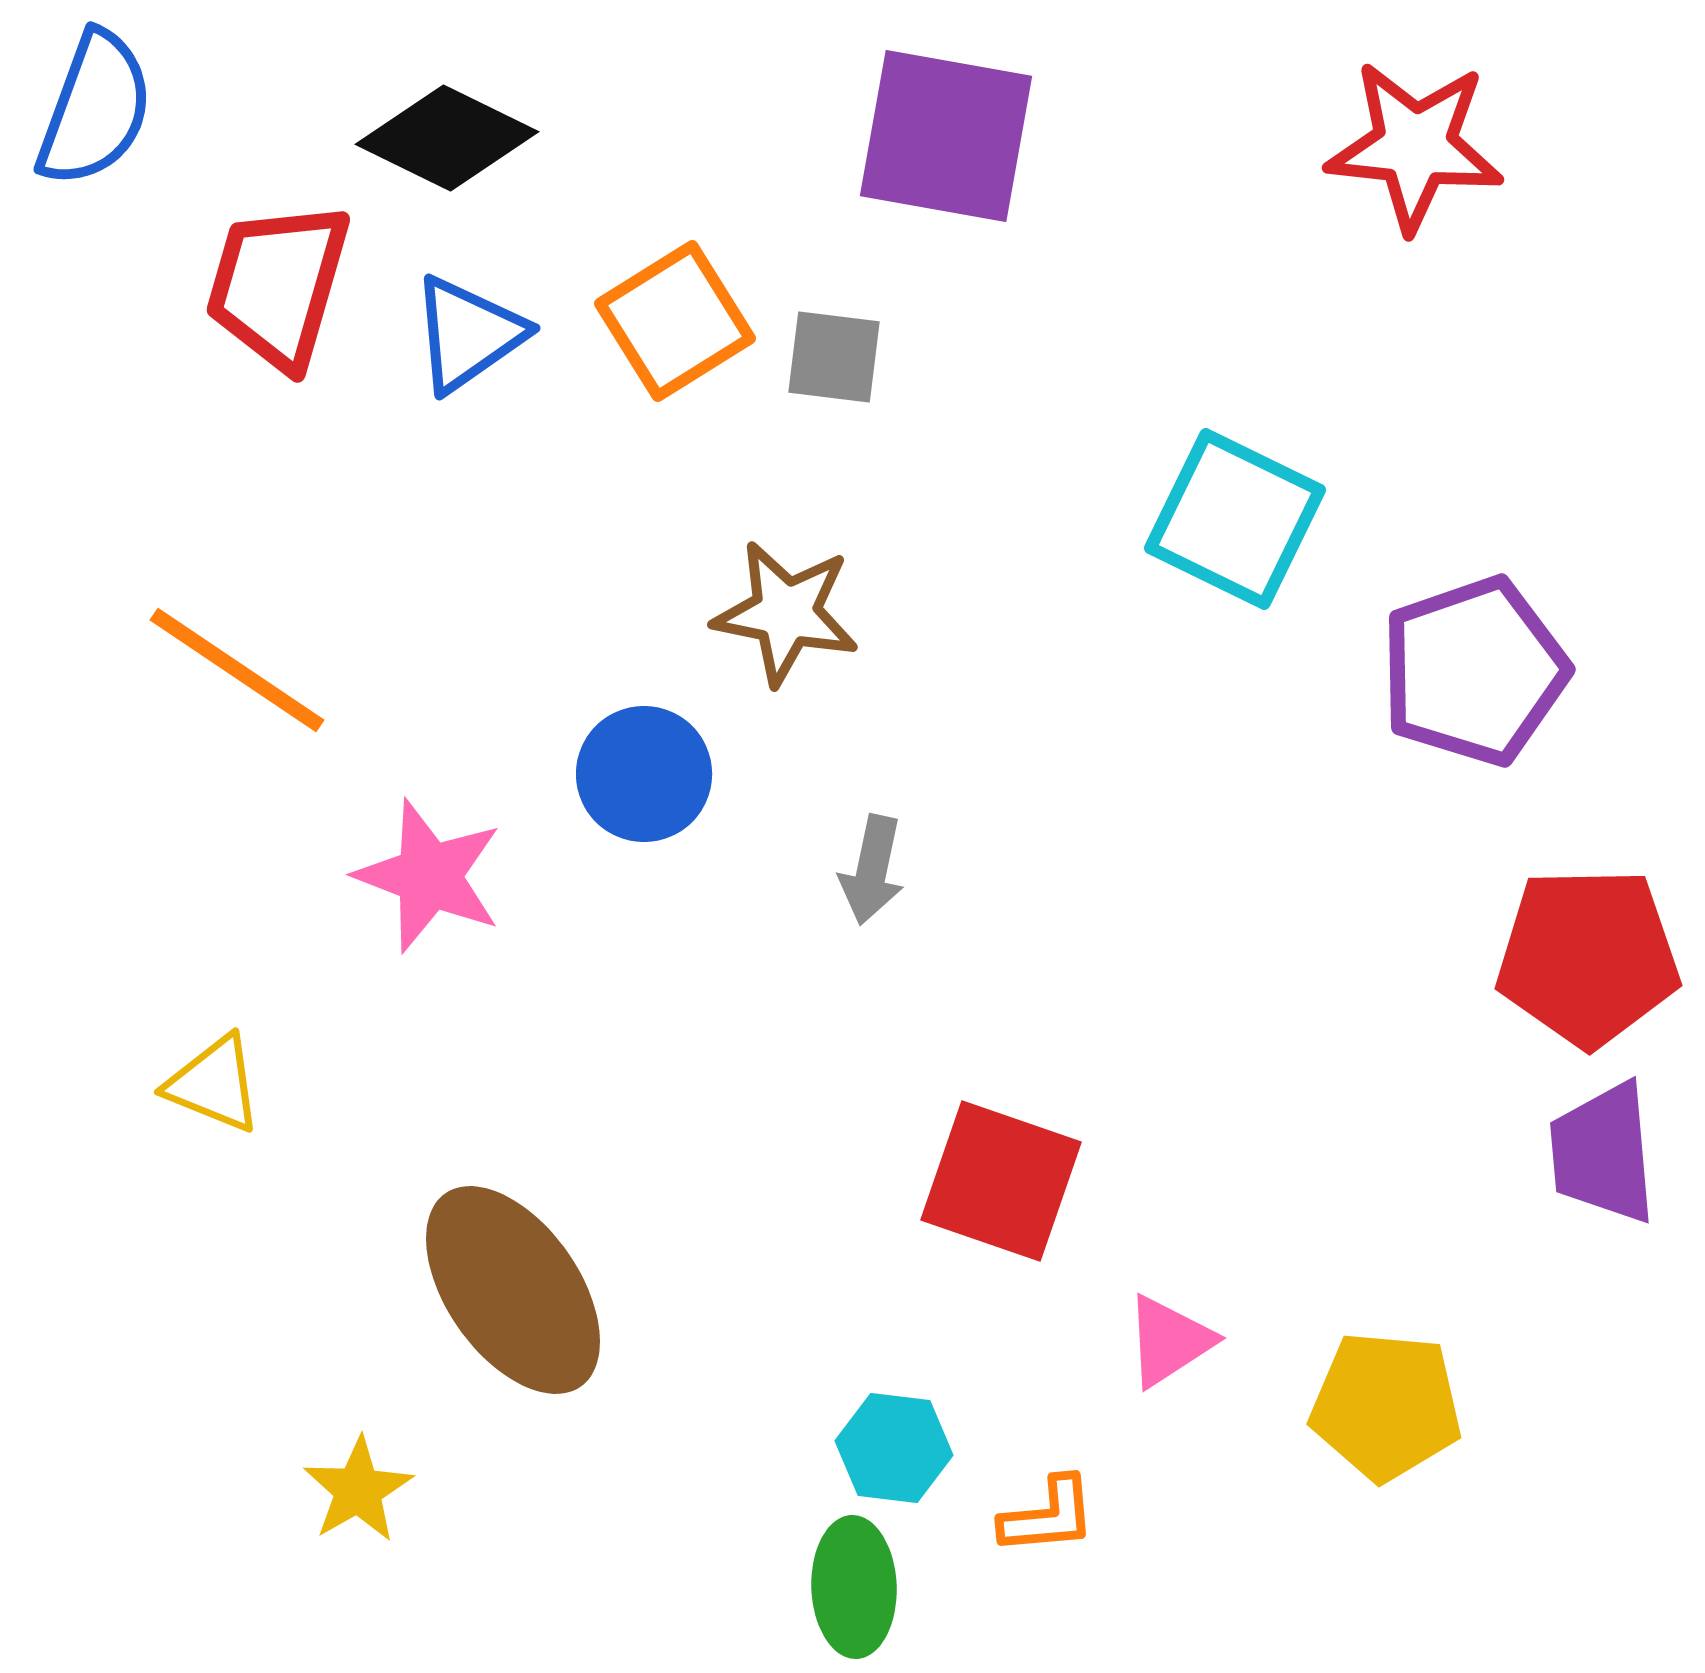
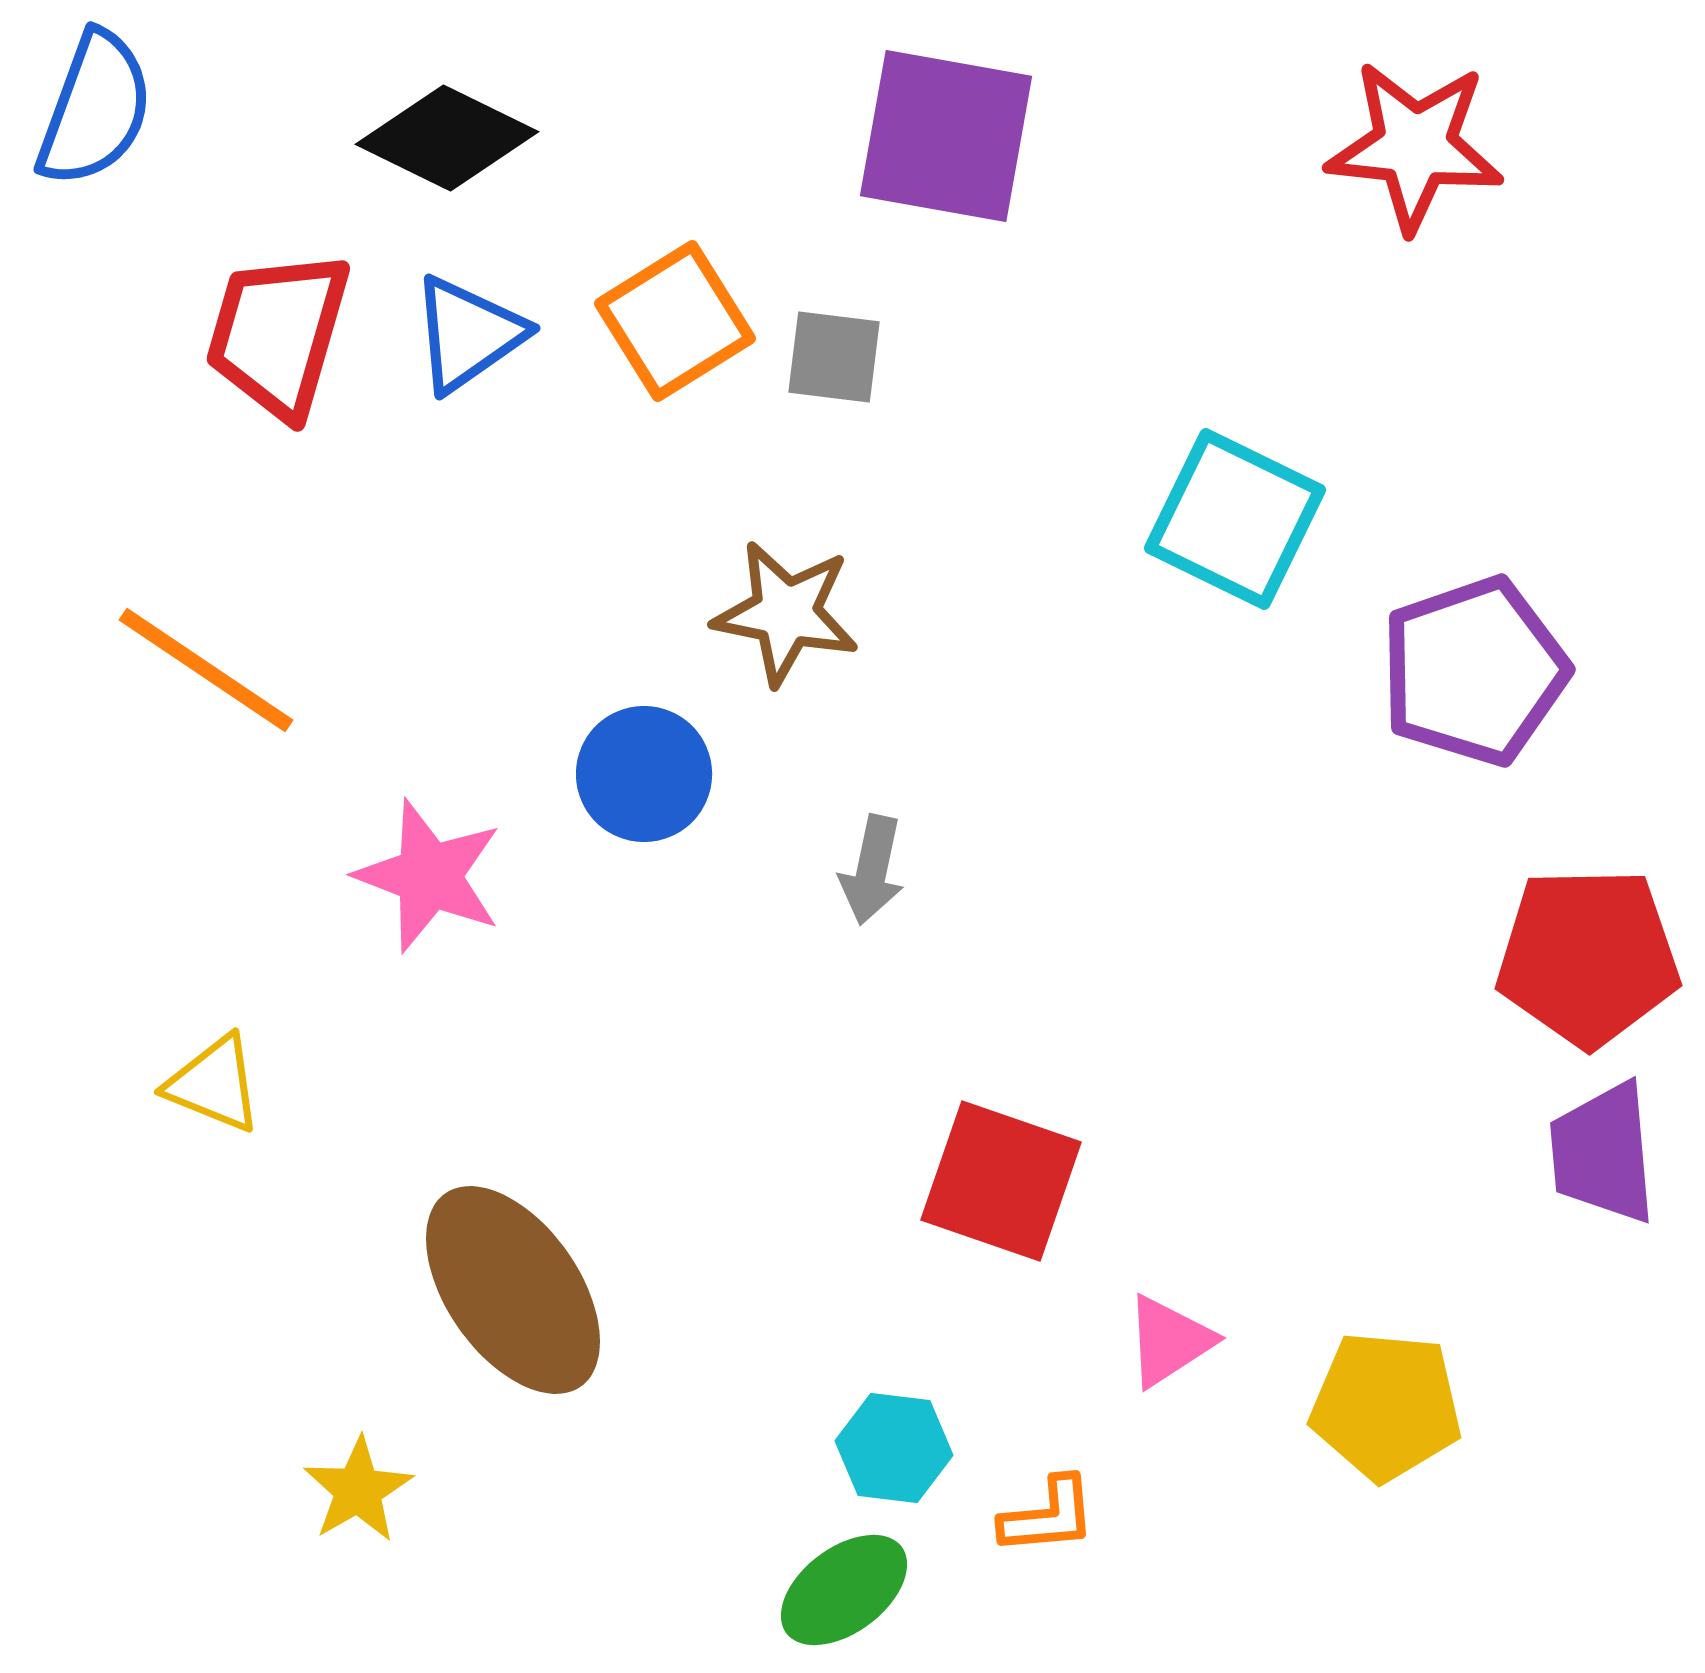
red trapezoid: moved 49 px down
orange line: moved 31 px left
green ellipse: moved 10 px left, 3 px down; rotated 55 degrees clockwise
